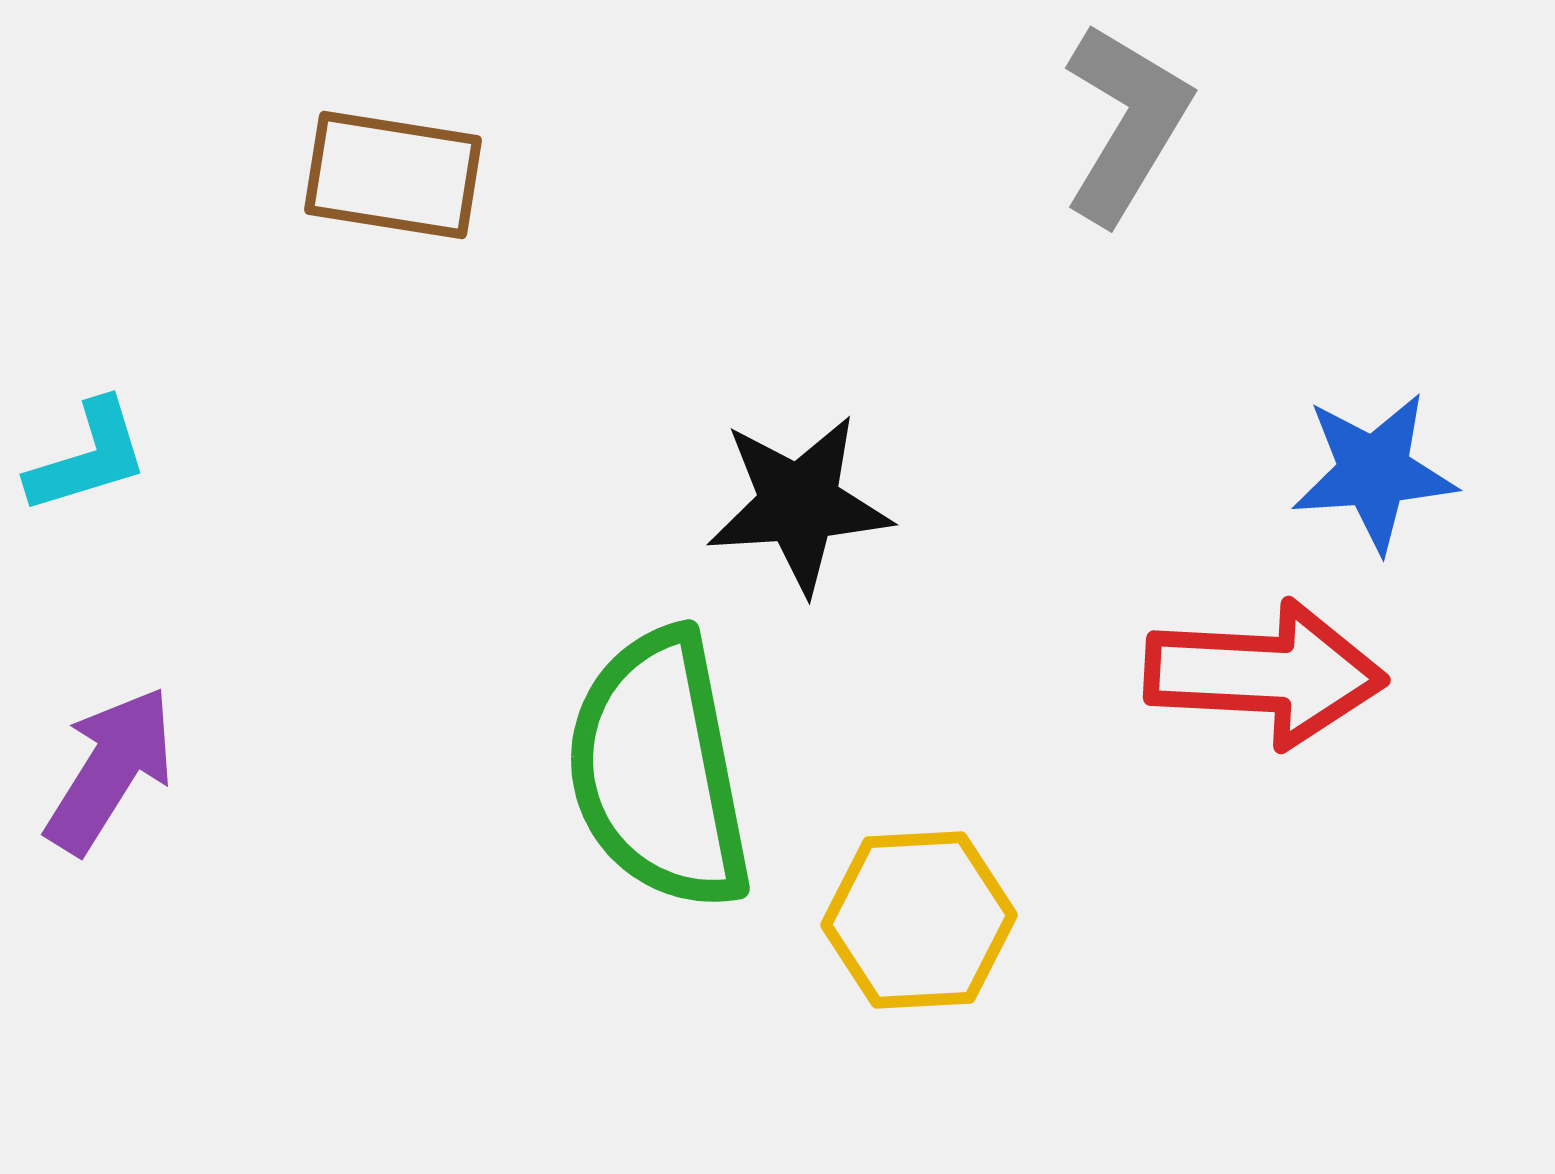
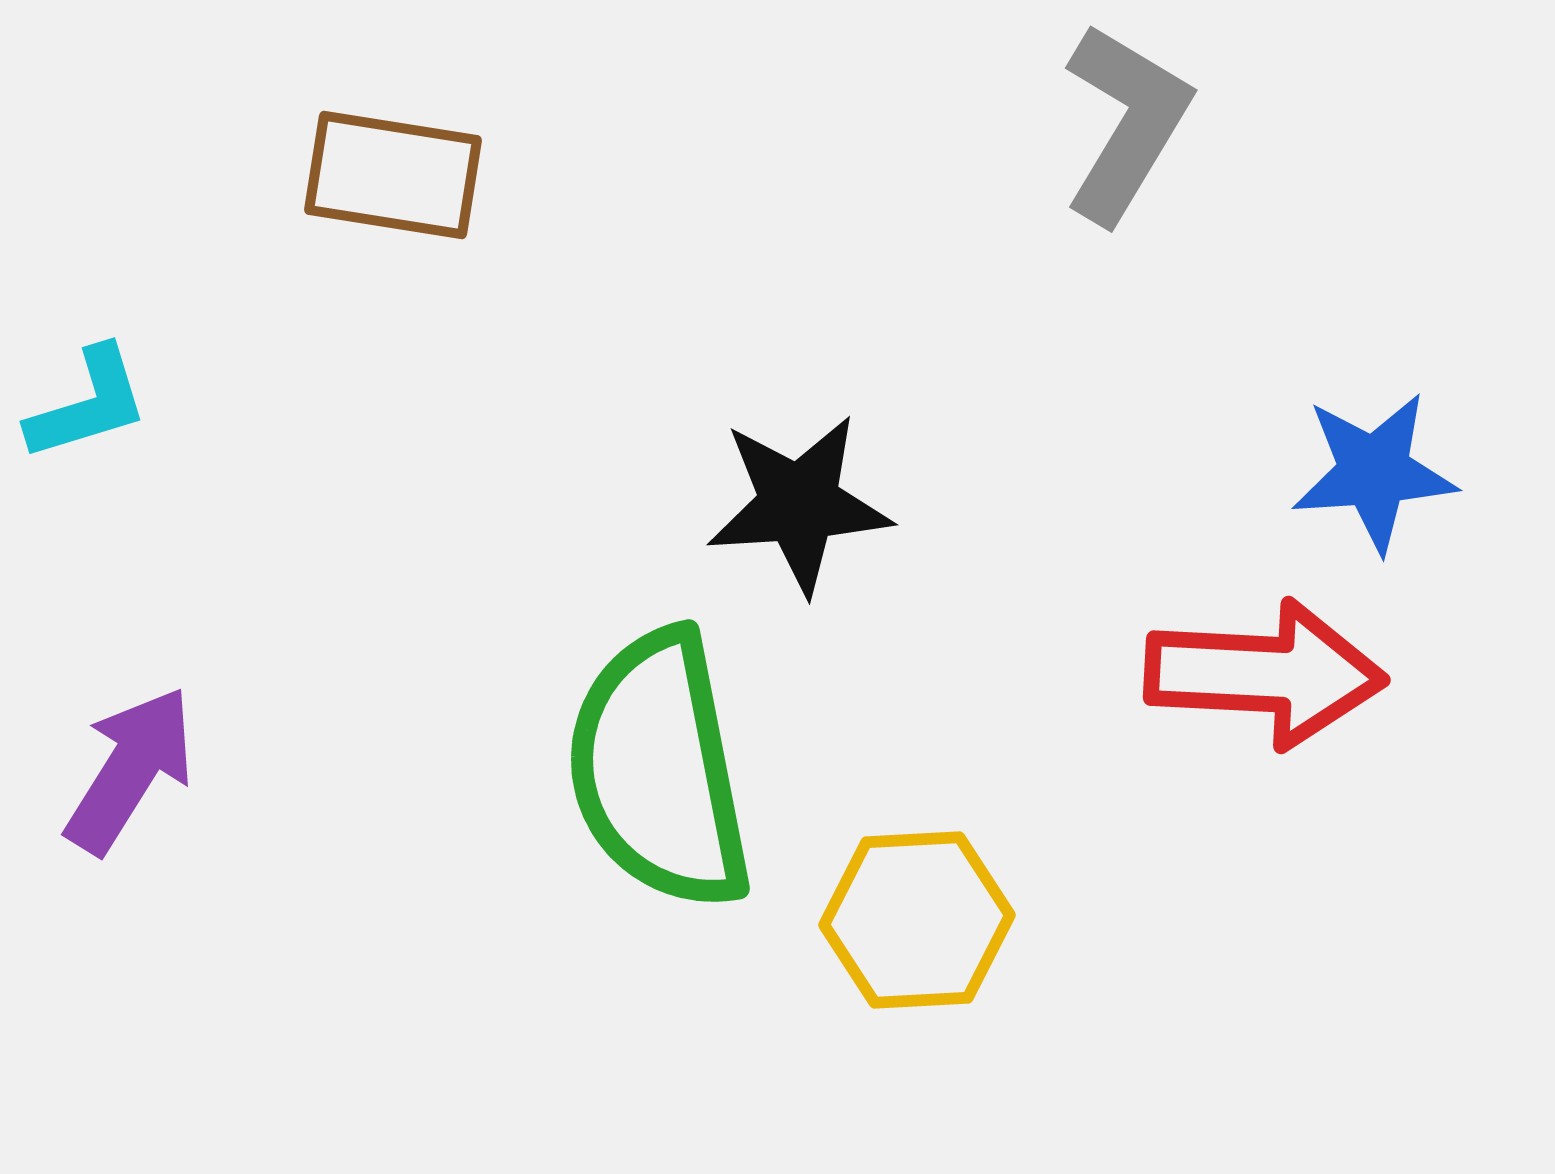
cyan L-shape: moved 53 px up
purple arrow: moved 20 px right
yellow hexagon: moved 2 px left
